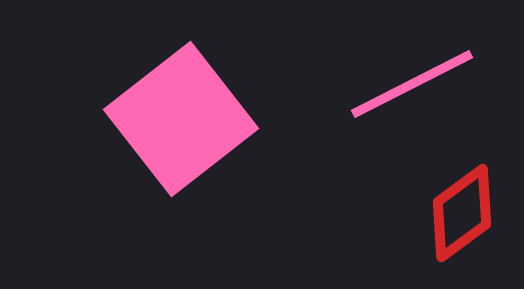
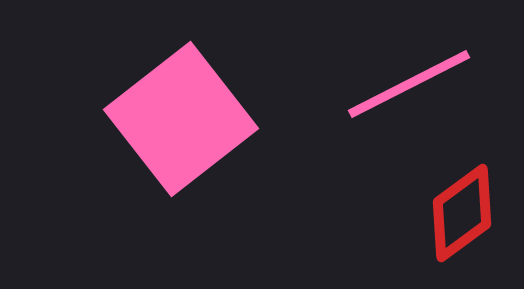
pink line: moved 3 px left
